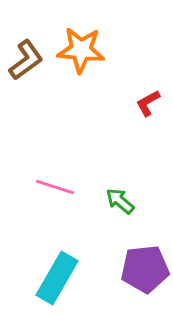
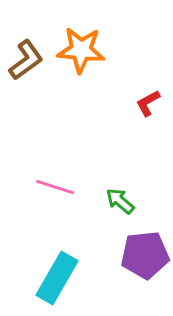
purple pentagon: moved 14 px up
